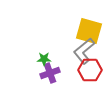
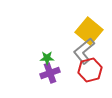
yellow square: rotated 24 degrees clockwise
green star: moved 3 px right, 1 px up
red hexagon: rotated 15 degrees counterclockwise
